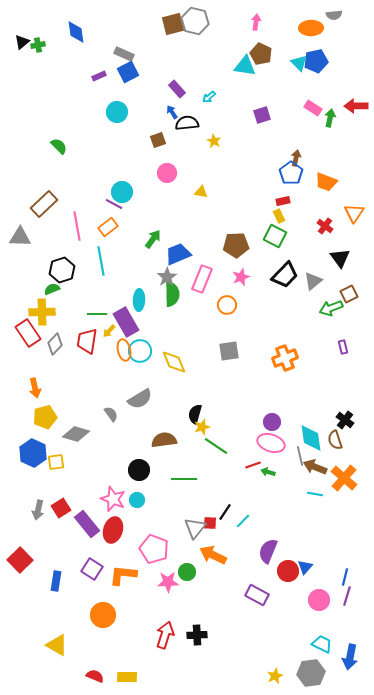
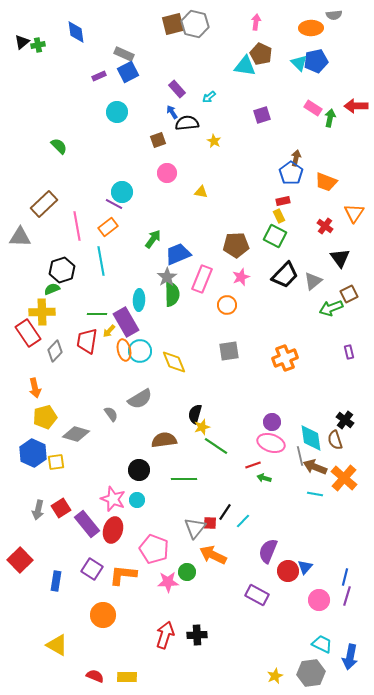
gray hexagon at (195, 21): moved 3 px down
gray diamond at (55, 344): moved 7 px down
purple rectangle at (343, 347): moved 6 px right, 5 px down
green arrow at (268, 472): moved 4 px left, 6 px down
